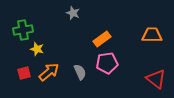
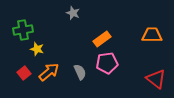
red square: rotated 24 degrees counterclockwise
